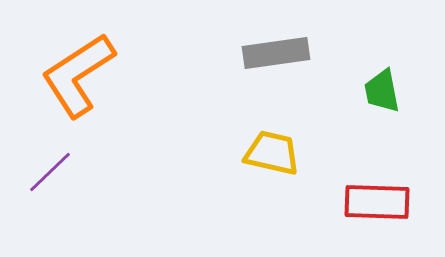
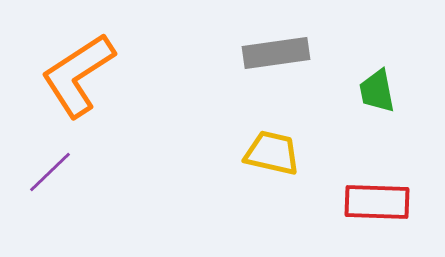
green trapezoid: moved 5 px left
